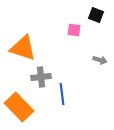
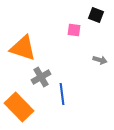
gray cross: rotated 24 degrees counterclockwise
